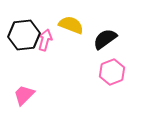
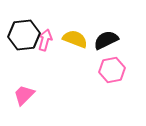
yellow semicircle: moved 4 px right, 14 px down
black semicircle: moved 1 px right, 1 px down; rotated 10 degrees clockwise
pink hexagon: moved 2 px up; rotated 10 degrees clockwise
